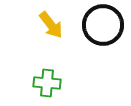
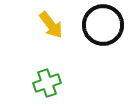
green cross: rotated 24 degrees counterclockwise
